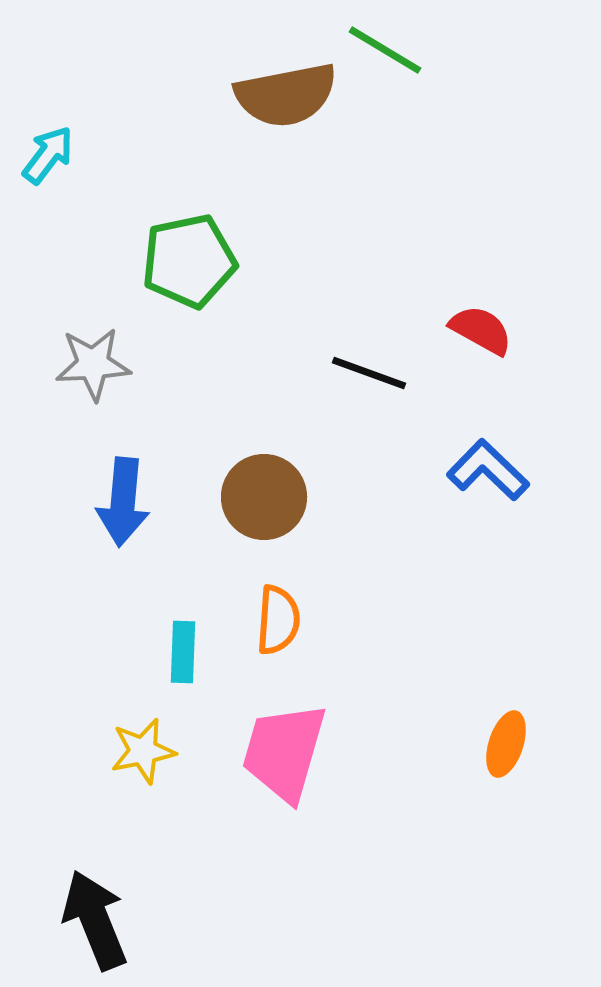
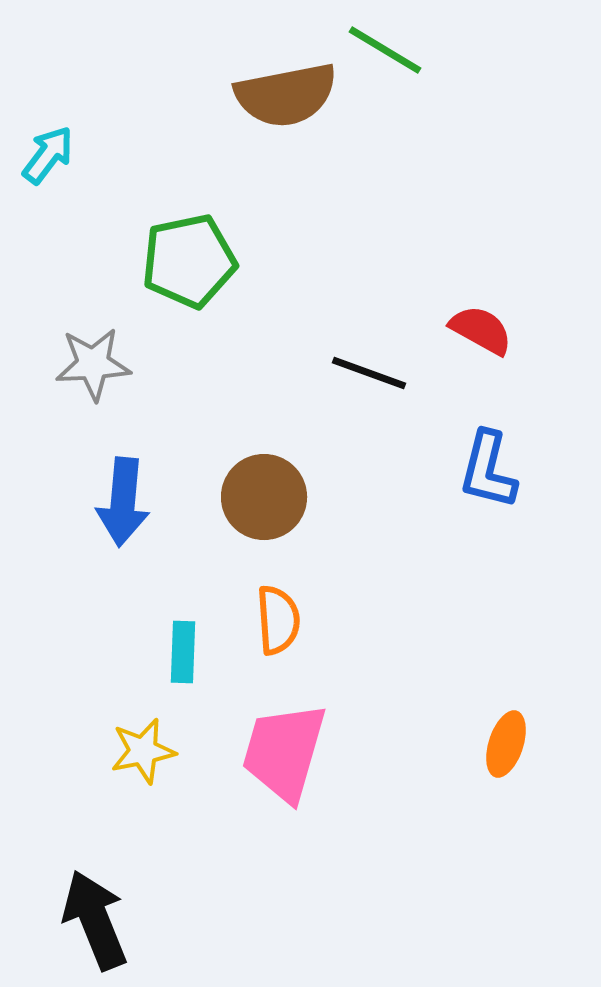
blue L-shape: rotated 120 degrees counterclockwise
orange semicircle: rotated 8 degrees counterclockwise
